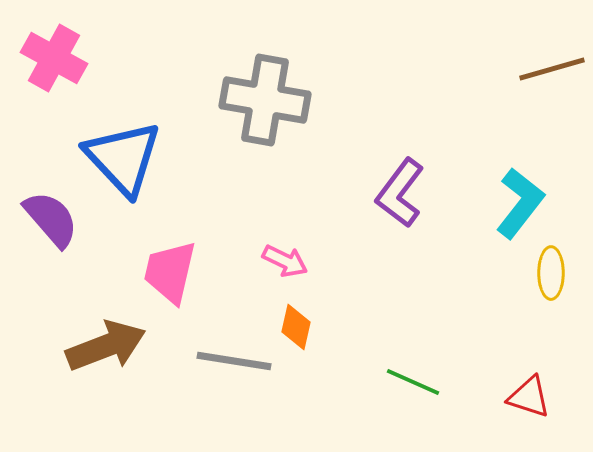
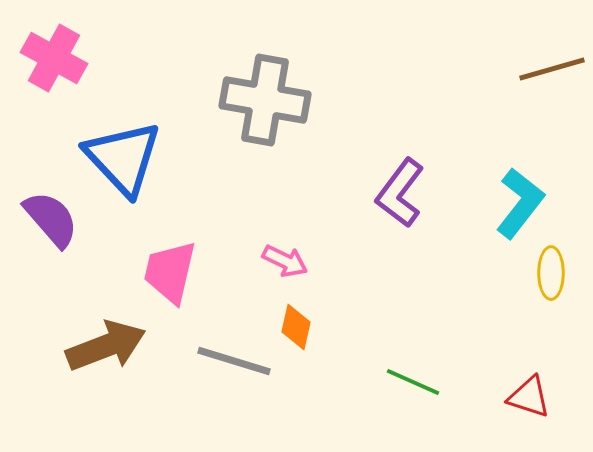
gray line: rotated 8 degrees clockwise
